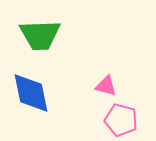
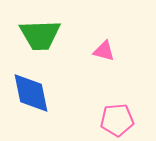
pink triangle: moved 2 px left, 35 px up
pink pentagon: moved 4 px left; rotated 20 degrees counterclockwise
